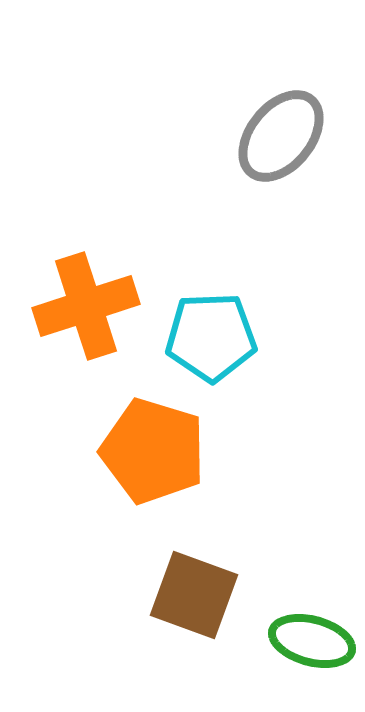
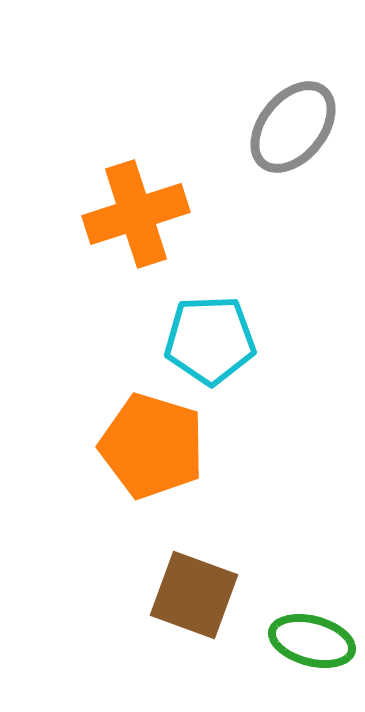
gray ellipse: moved 12 px right, 9 px up
orange cross: moved 50 px right, 92 px up
cyan pentagon: moved 1 px left, 3 px down
orange pentagon: moved 1 px left, 5 px up
